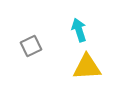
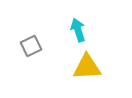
cyan arrow: moved 1 px left
